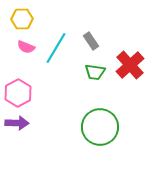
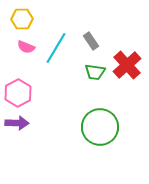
red cross: moved 3 px left
